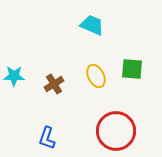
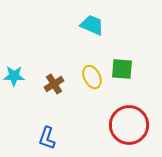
green square: moved 10 px left
yellow ellipse: moved 4 px left, 1 px down
red circle: moved 13 px right, 6 px up
